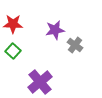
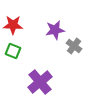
red star: moved 1 px down
gray cross: moved 1 px left, 1 px down
green square: rotated 21 degrees counterclockwise
